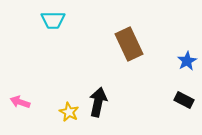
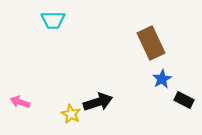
brown rectangle: moved 22 px right, 1 px up
blue star: moved 25 px left, 18 px down
black arrow: rotated 60 degrees clockwise
yellow star: moved 2 px right, 2 px down
